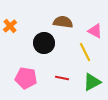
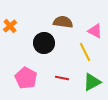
pink pentagon: rotated 20 degrees clockwise
